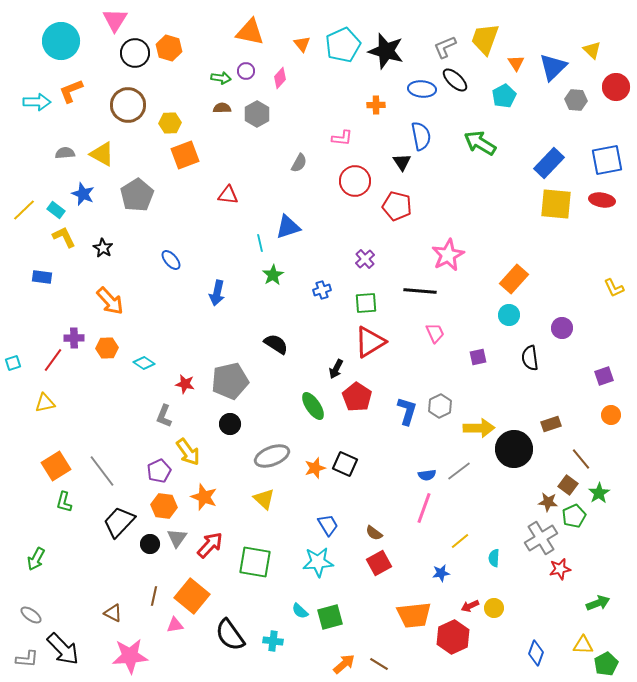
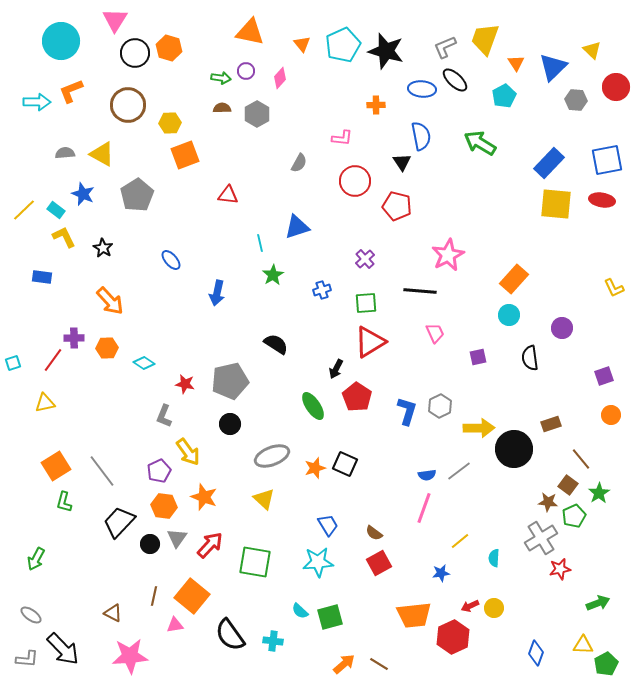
blue triangle at (288, 227): moved 9 px right
